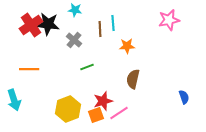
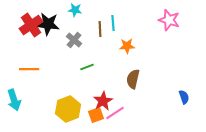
pink star: rotated 30 degrees clockwise
red star: rotated 12 degrees counterclockwise
pink line: moved 4 px left
